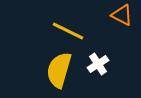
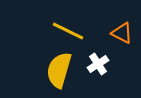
orange triangle: moved 18 px down
